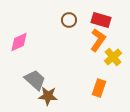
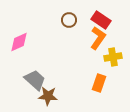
red rectangle: rotated 18 degrees clockwise
orange L-shape: moved 2 px up
yellow cross: rotated 30 degrees clockwise
orange rectangle: moved 5 px up
